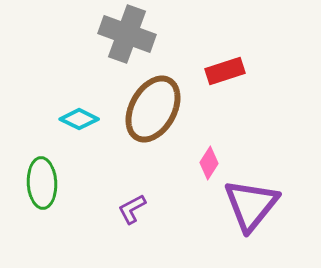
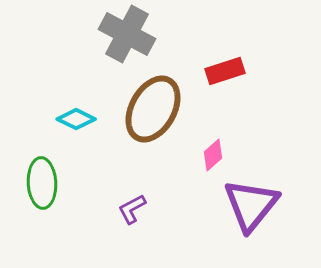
gray cross: rotated 8 degrees clockwise
cyan diamond: moved 3 px left
pink diamond: moved 4 px right, 8 px up; rotated 16 degrees clockwise
